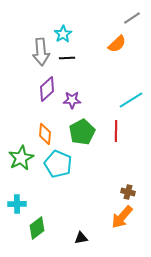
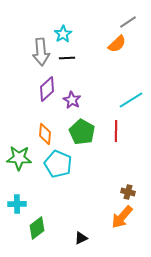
gray line: moved 4 px left, 4 px down
purple star: rotated 30 degrees clockwise
green pentagon: rotated 15 degrees counterclockwise
green star: moved 2 px left; rotated 30 degrees clockwise
black triangle: rotated 16 degrees counterclockwise
